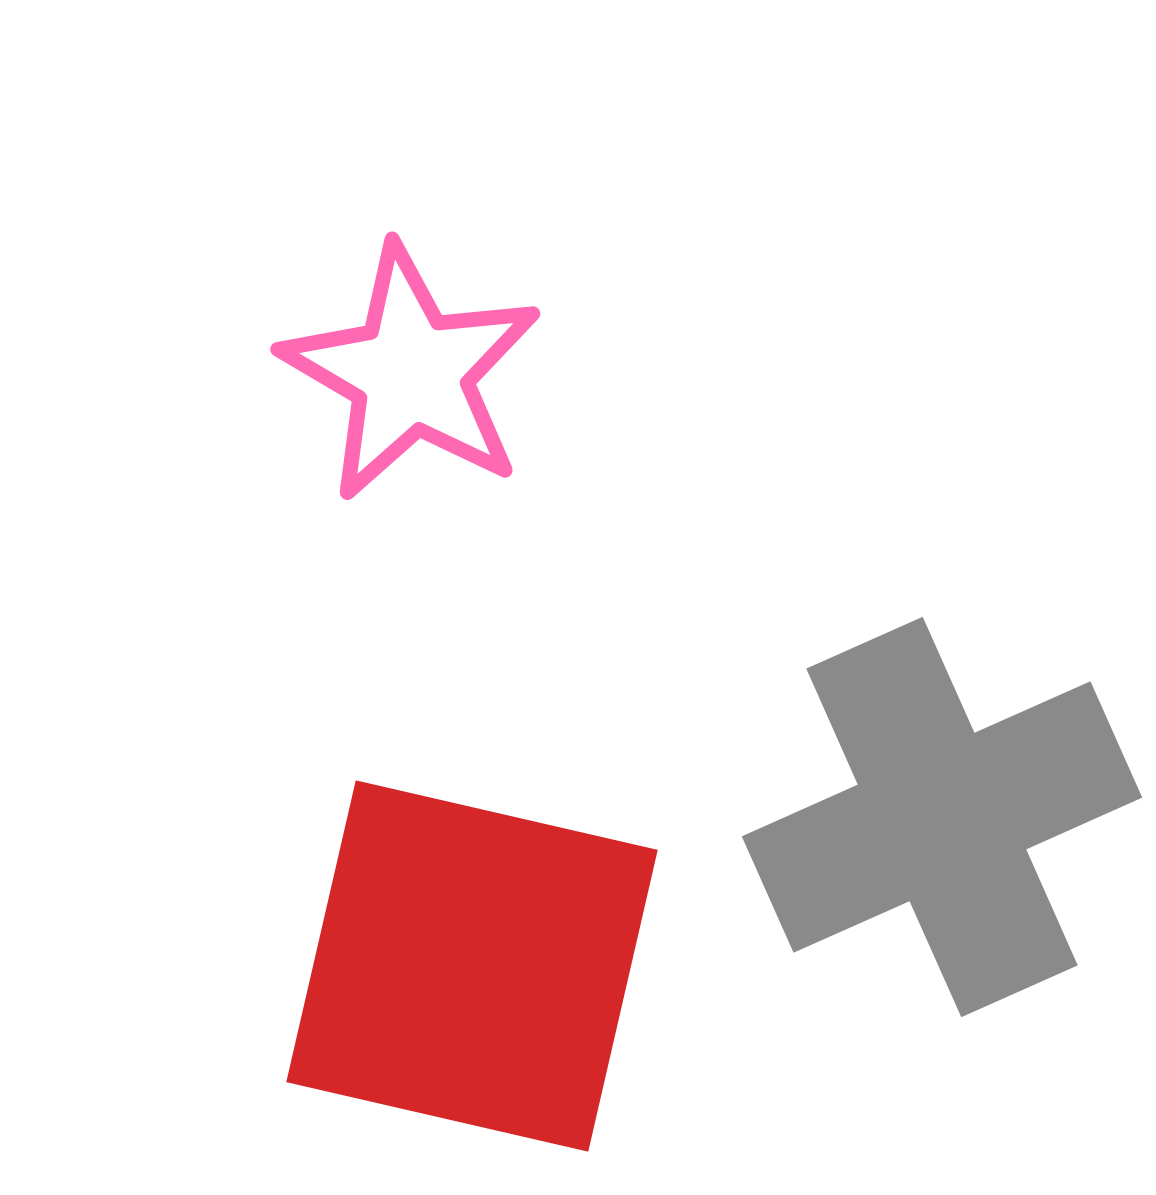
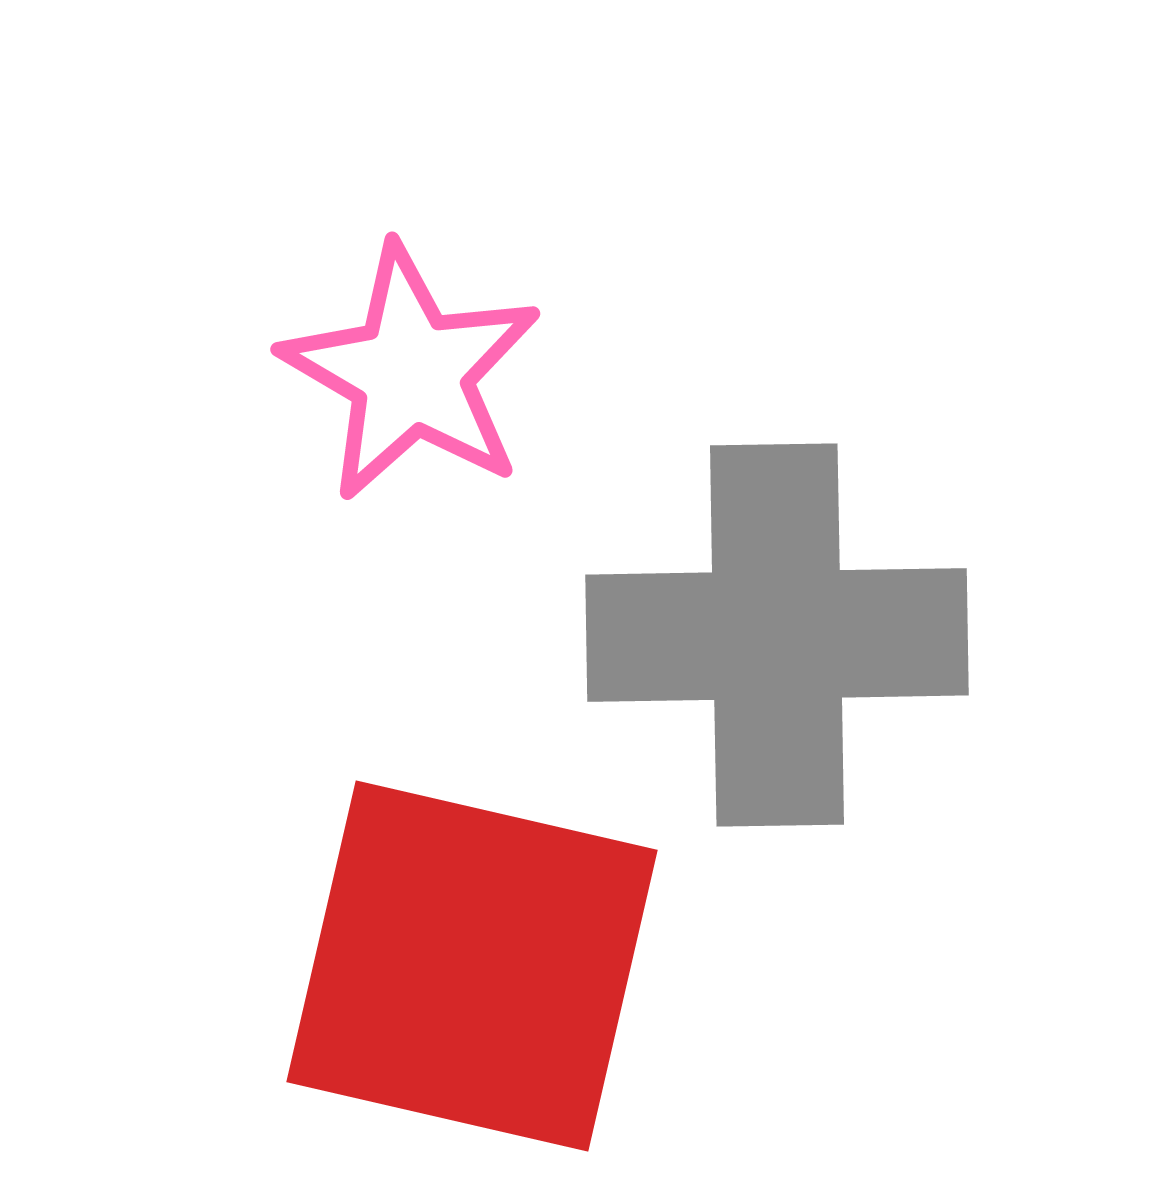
gray cross: moved 165 px left, 182 px up; rotated 23 degrees clockwise
